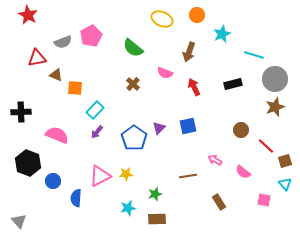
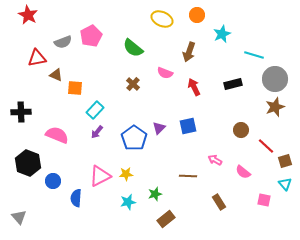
brown line at (188, 176): rotated 12 degrees clockwise
cyan star at (128, 208): moved 6 px up
brown rectangle at (157, 219): moved 9 px right; rotated 36 degrees counterclockwise
gray triangle at (19, 221): moved 4 px up
